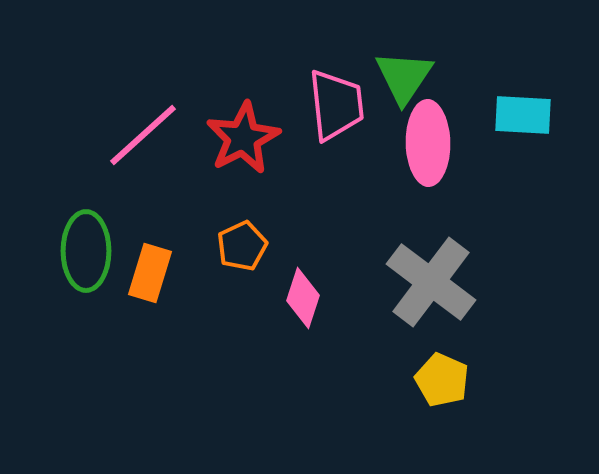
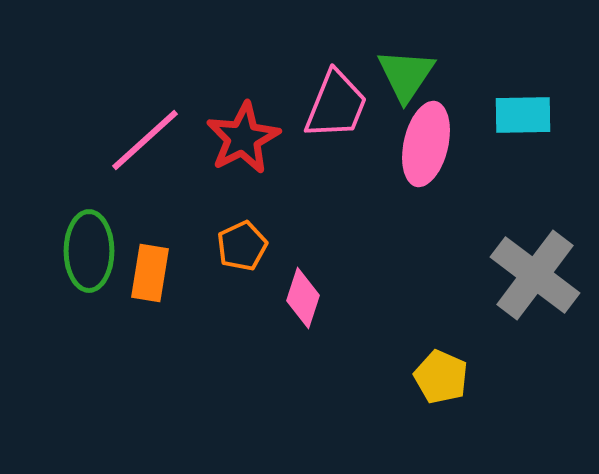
green triangle: moved 2 px right, 2 px up
pink trapezoid: rotated 28 degrees clockwise
cyan rectangle: rotated 4 degrees counterclockwise
pink line: moved 2 px right, 5 px down
pink ellipse: moved 2 px left, 1 px down; rotated 14 degrees clockwise
green ellipse: moved 3 px right
orange rectangle: rotated 8 degrees counterclockwise
gray cross: moved 104 px right, 7 px up
yellow pentagon: moved 1 px left, 3 px up
